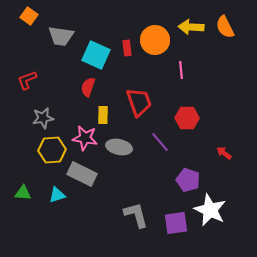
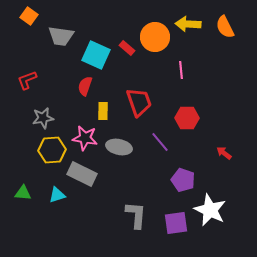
yellow arrow: moved 3 px left, 3 px up
orange circle: moved 3 px up
red rectangle: rotated 42 degrees counterclockwise
red semicircle: moved 3 px left, 1 px up
yellow rectangle: moved 4 px up
purple pentagon: moved 5 px left
gray L-shape: rotated 20 degrees clockwise
